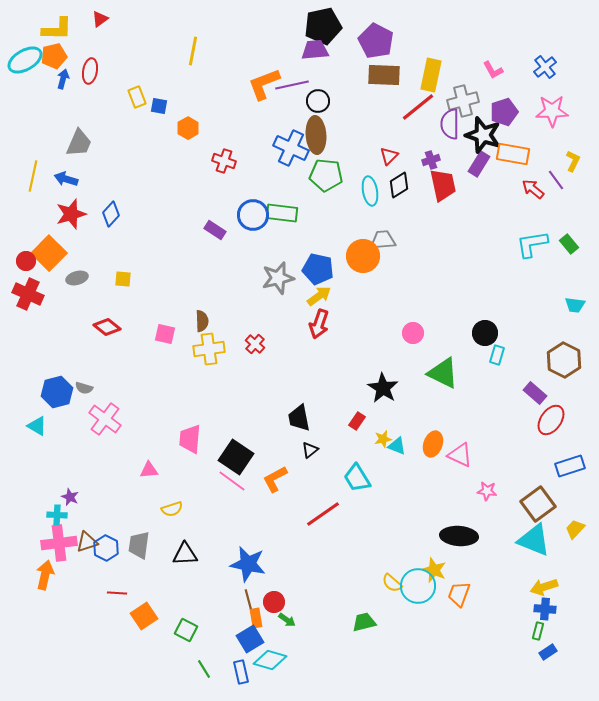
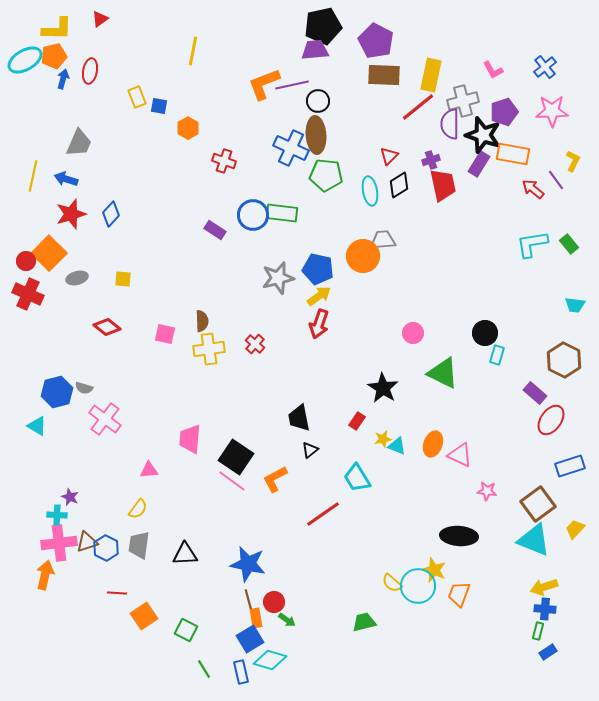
yellow semicircle at (172, 509): moved 34 px left; rotated 35 degrees counterclockwise
